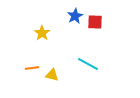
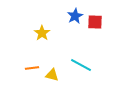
cyan line: moved 7 px left, 1 px down
